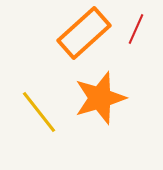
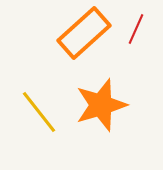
orange star: moved 1 px right, 7 px down
